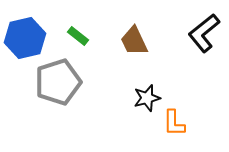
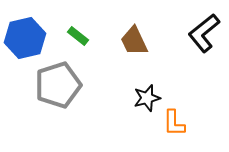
gray pentagon: moved 3 px down
